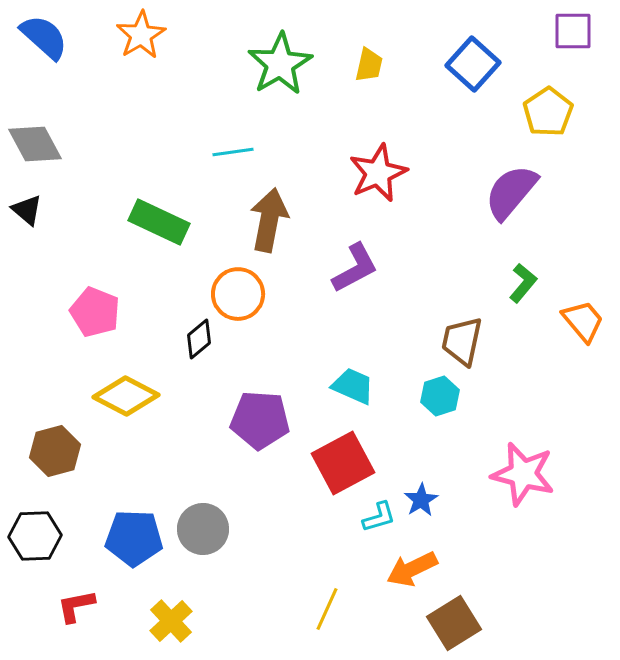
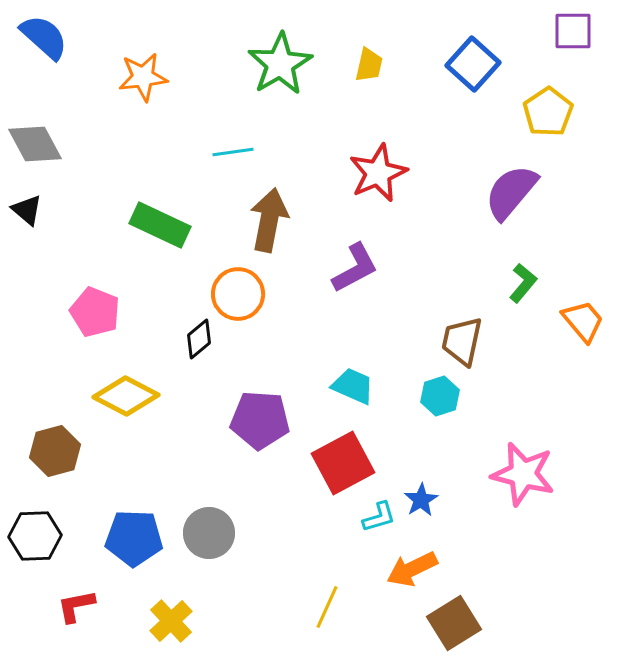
orange star: moved 2 px right, 42 px down; rotated 24 degrees clockwise
green rectangle: moved 1 px right, 3 px down
gray circle: moved 6 px right, 4 px down
yellow line: moved 2 px up
